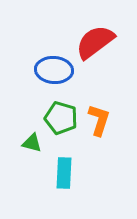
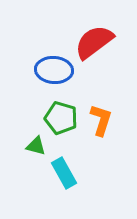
red semicircle: moved 1 px left
orange L-shape: moved 2 px right
green triangle: moved 4 px right, 3 px down
cyan rectangle: rotated 32 degrees counterclockwise
